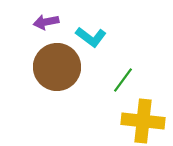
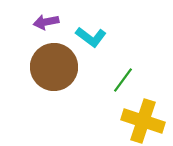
brown circle: moved 3 px left
yellow cross: rotated 12 degrees clockwise
